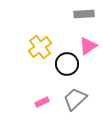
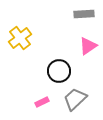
yellow cross: moved 20 px left, 9 px up
black circle: moved 8 px left, 7 px down
